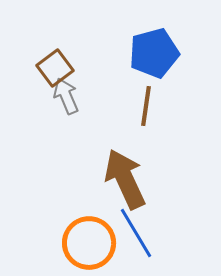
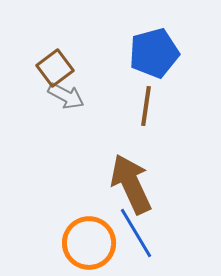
gray arrow: rotated 141 degrees clockwise
brown arrow: moved 6 px right, 5 px down
